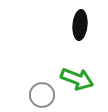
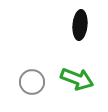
gray circle: moved 10 px left, 13 px up
